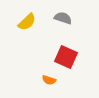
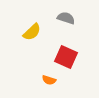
gray semicircle: moved 3 px right
yellow semicircle: moved 5 px right, 10 px down
